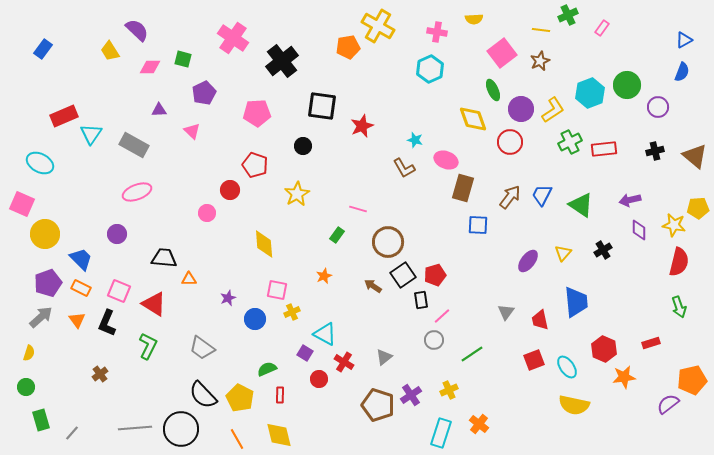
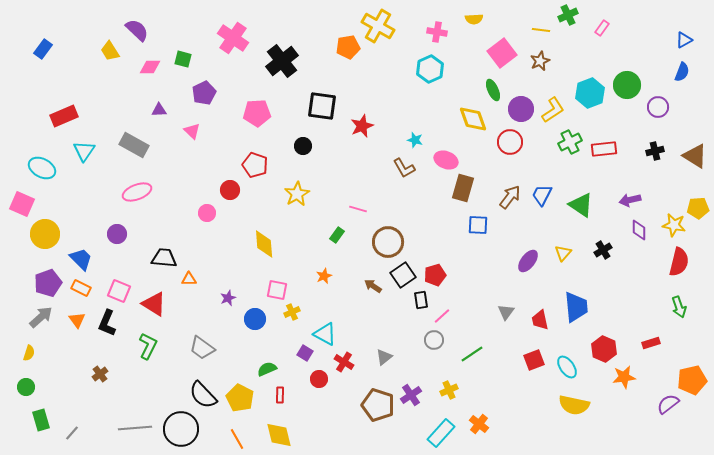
cyan triangle at (91, 134): moved 7 px left, 17 px down
brown triangle at (695, 156): rotated 8 degrees counterclockwise
cyan ellipse at (40, 163): moved 2 px right, 5 px down
blue trapezoid at (576, 302): moved 5 px down
cyan rectangle at (441, 433): rotated 24 degrees clockwise
